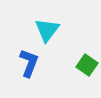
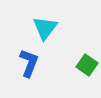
cyan triangle: moved 2 px left, 2 px up
